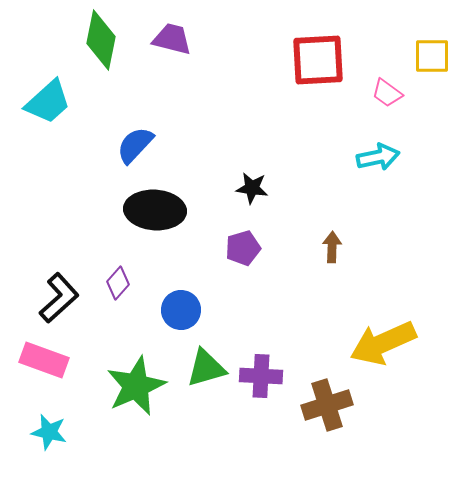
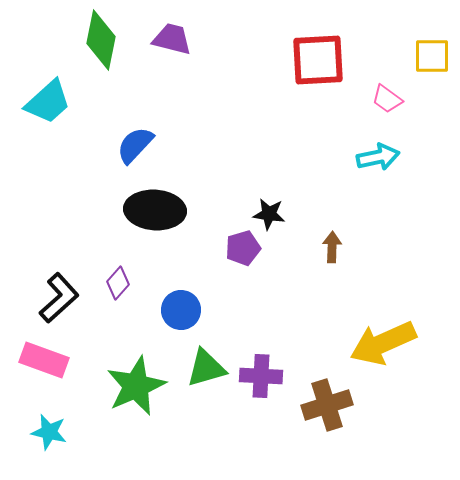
pink trapezoid: moved 6 px down
black star: moved 17 px right, 26 px down
